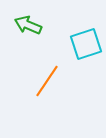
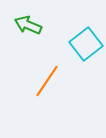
cyan square: rotated 20 degrees counterclockwise
